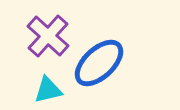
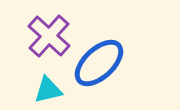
purple cross: moved 1 px right
